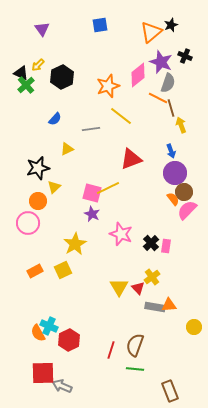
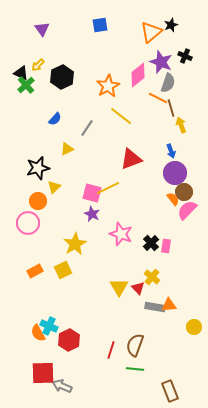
orange star at (108, 86): rotated 10 degrees counterclockwise
gray line at (91, 129): moved 4 px left, 1 px up; rotated 48 degrees counterclockwise
yellow cross at (152, 277): rotated 14 degrees counterclockwise
